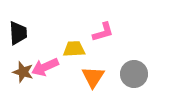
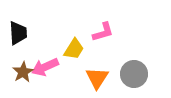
yellow trapezoid: rotated 125 degrees clockwise
brown star: rotated 25 degrees clockwise
orange triangle: moved 4 px right, 1 px down
